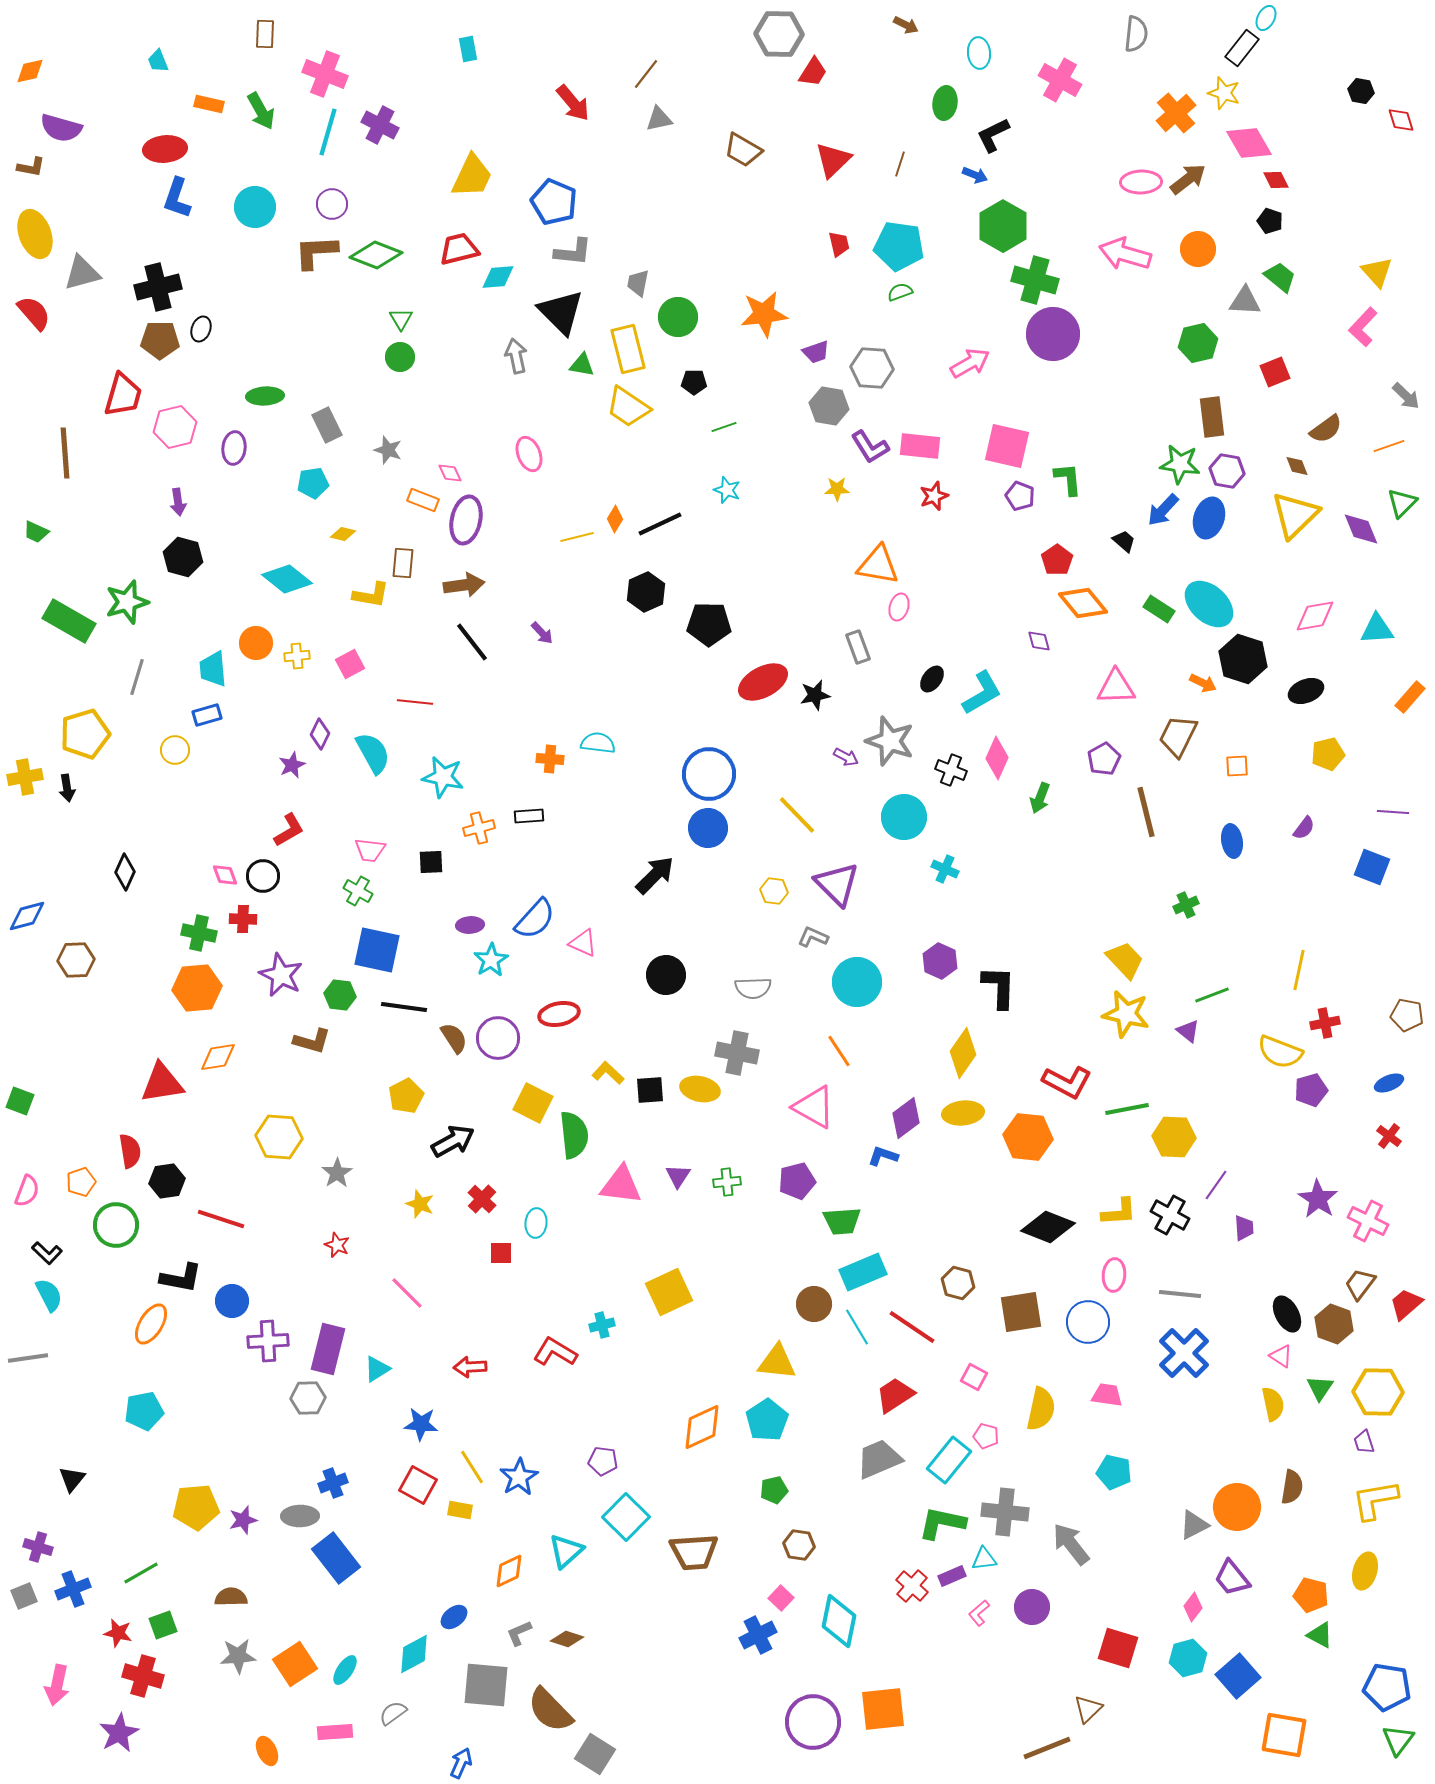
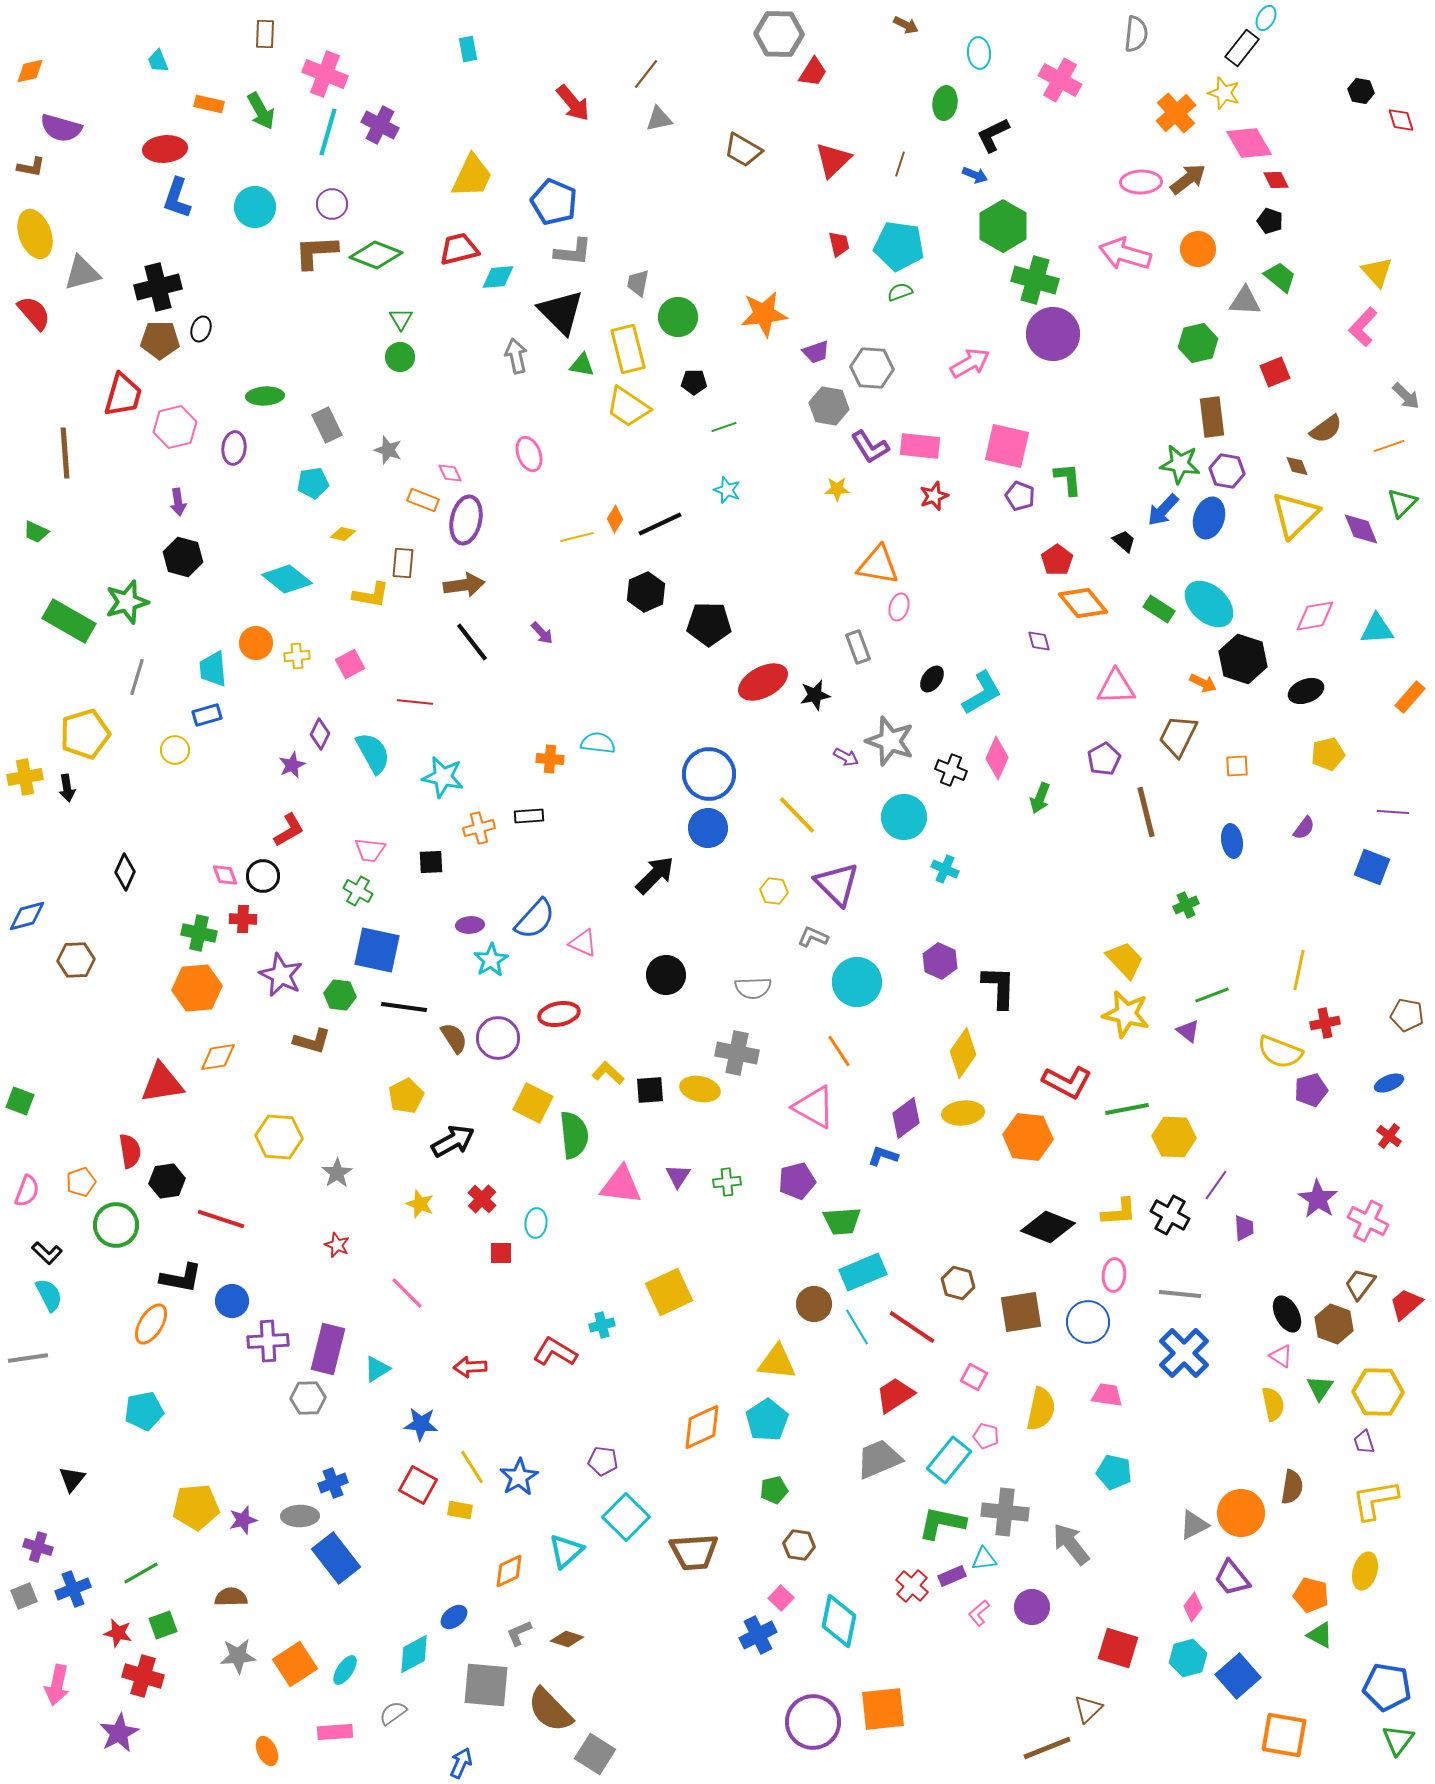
orange circle at (1237, 1507): moved 4 px right, 6 px down
